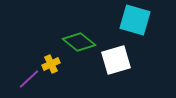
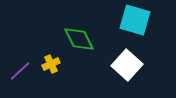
green diamond: moved 3 px up; rotated 24 degrees clockwise
white square: moved 11 px right, 5 px down; rotated 32 degrees counterclockwise
purple line: moved 9 px left, 8 px up
